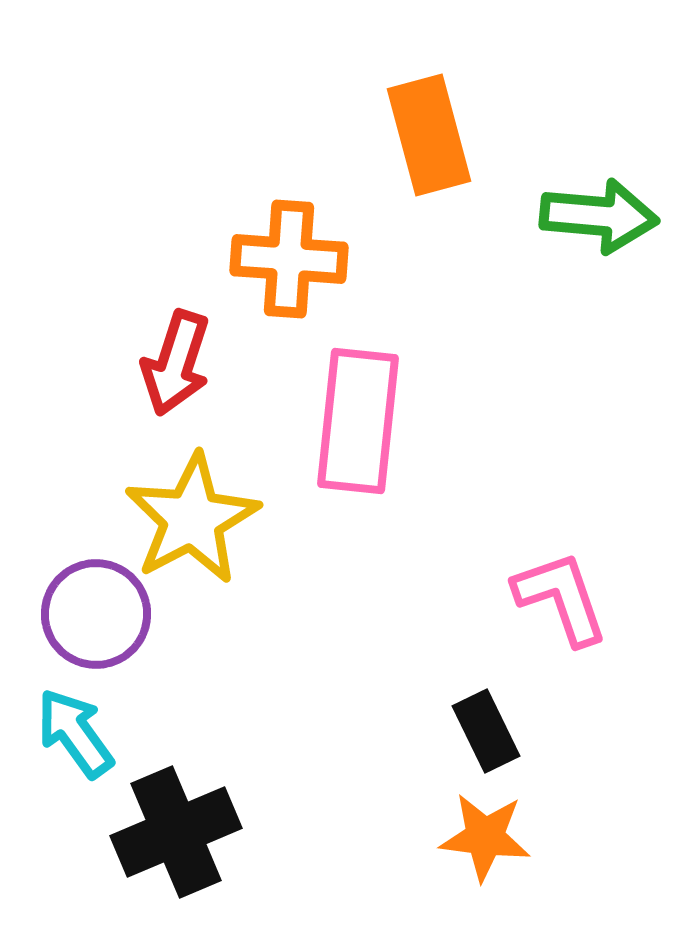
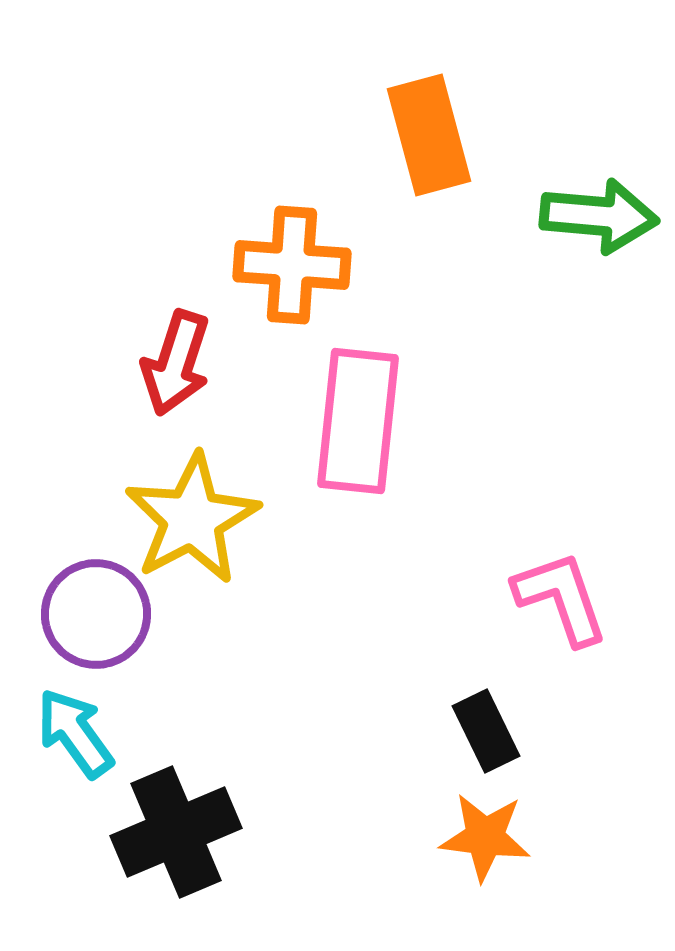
orange cross: moved 3 px right, 6 px down
